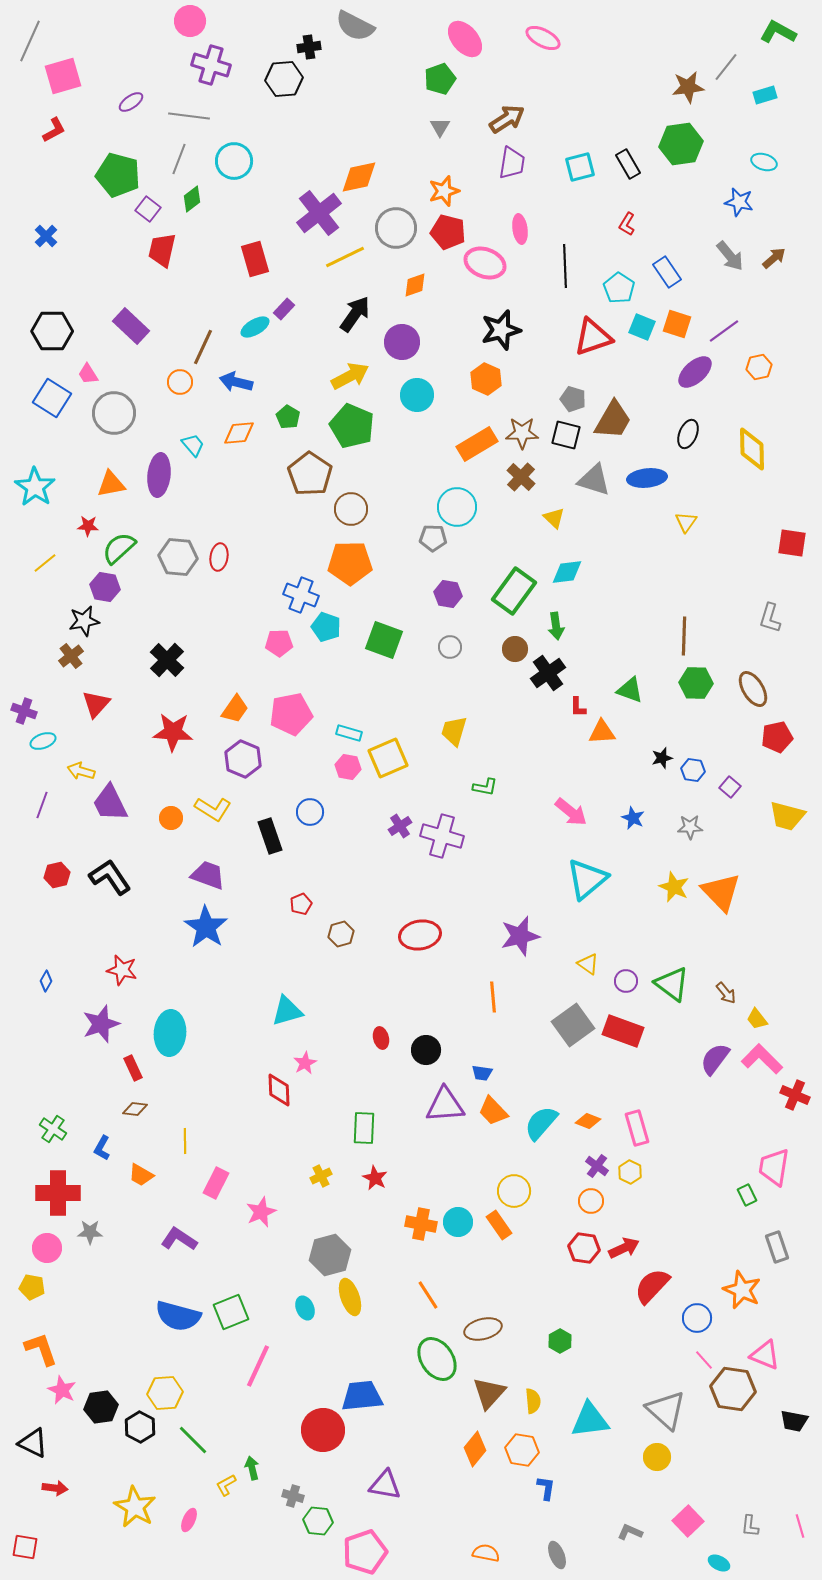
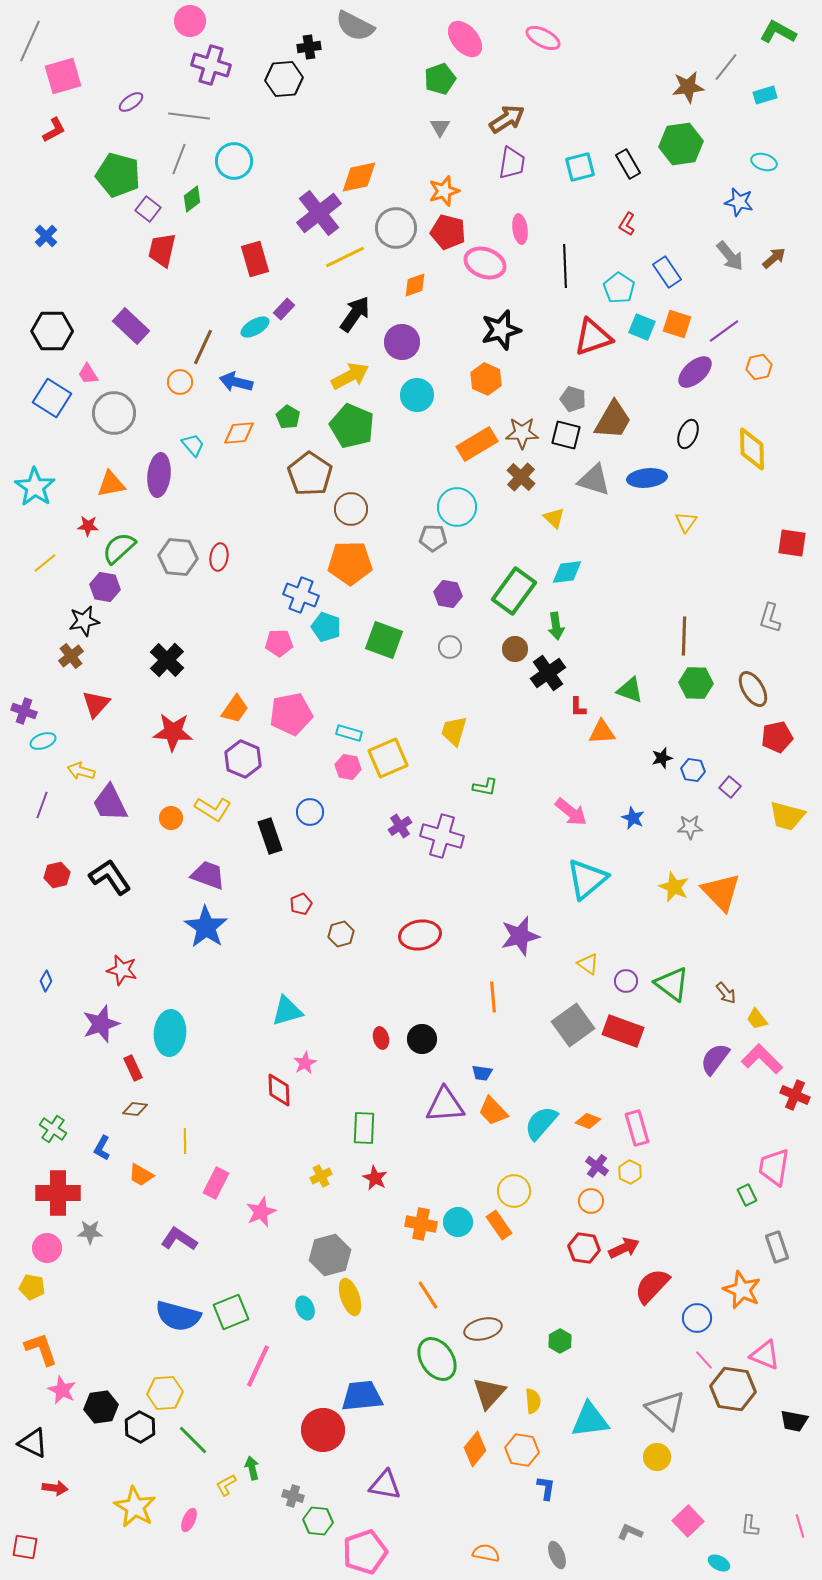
black circle at (426, 1050): moved 4 px left, 11 px up
